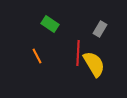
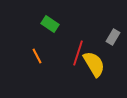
gray rectangle: moved 13 px right, 8 px down
red line: rotated 15 degrees clockwise
